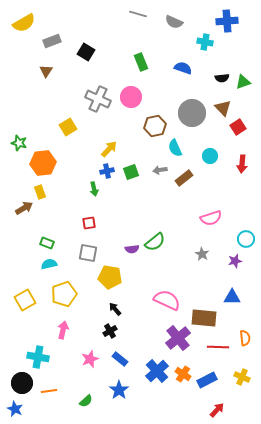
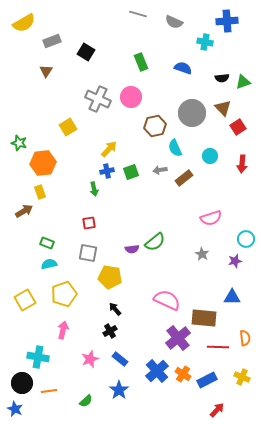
brown arrow at (24, 208): moved 3 px down
